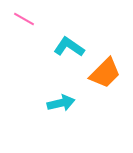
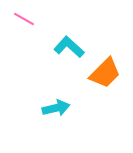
cyan L-shape: rotated 8 degrees clockwise
cyan arrow: moved 5 px left, 5 px down
